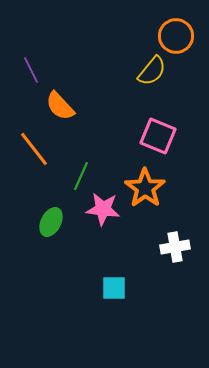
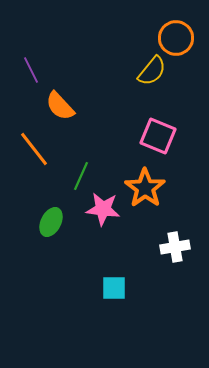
orange circle: moved 2 px down
